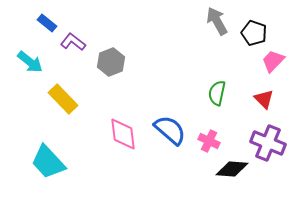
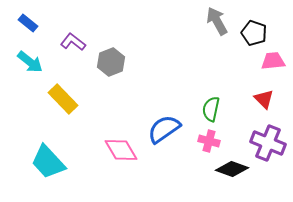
blue rectangle: moved 19 px left
pink trapezoid: rotated 40 degrees clockwise
green semicircle: moved 6 px left, 16 px down
blue semicircle: moved 6 px left, 1 px up; rotated 76 degrees counterclockwise
pink diamond: moved 2 px left, 16 px down; rotated 24 degrees counterclockwise
pink cross: rotated 10 degrees counterclockwise
black diamond: rotated 16 degrees clockwise
